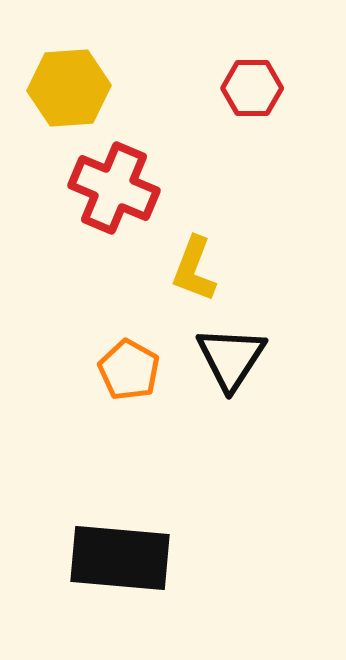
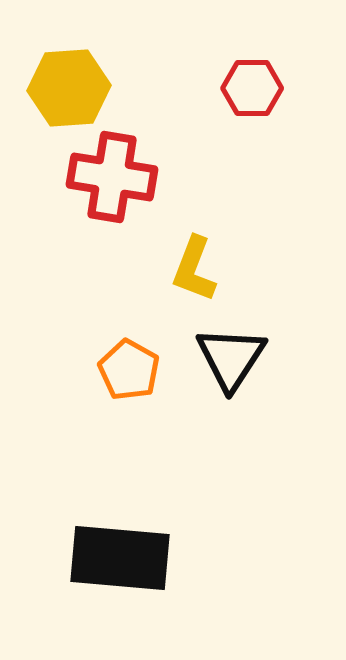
red cross: moved 2 px left, 11 px up; rotated 14 degrees counterclockwise
